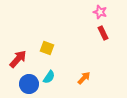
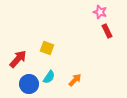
red rectangle: moved 4 px right, 2 px up
orange arrow: moved 9 px left, 2 px down
